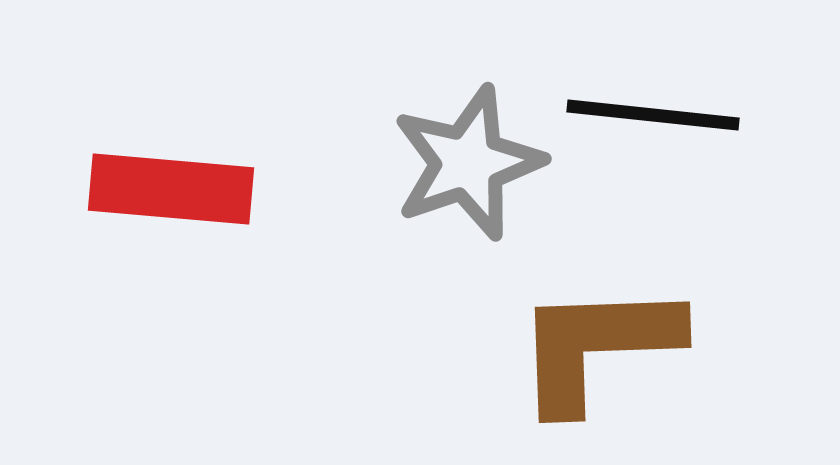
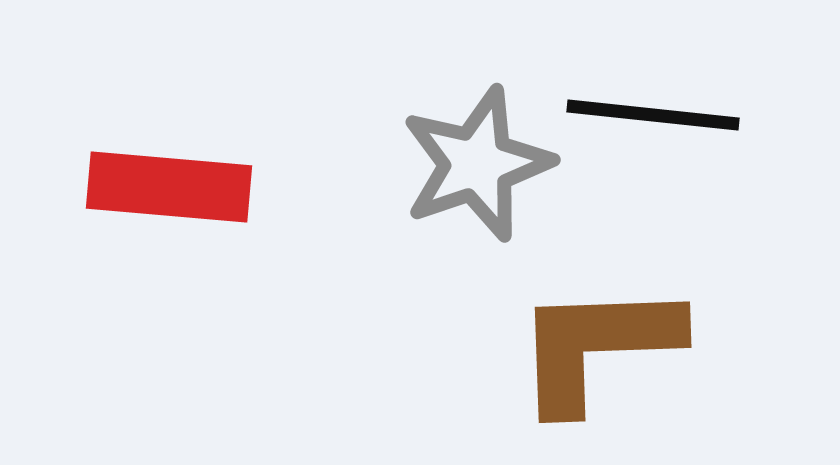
gray star: moved 9 px right, 1 px down
red rectangle: moved 2 px left, 2 px up
